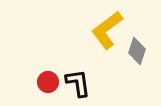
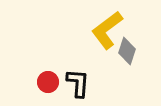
gray diamond: moved 10 px left
black L-shape: rotated 12 degrees clockwise
